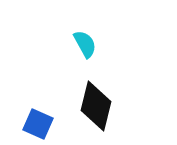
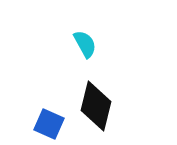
blue square: moved 11 px right
